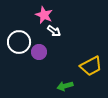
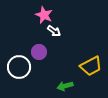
white circle: moved 25 px down
